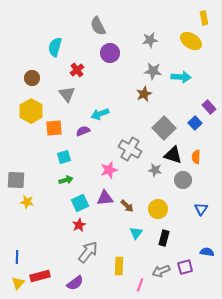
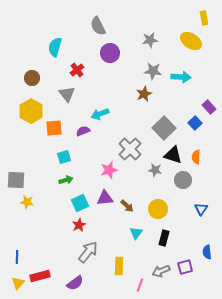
gray cross at (130, 149): rotated 15 degrees clockwise
blue semicircle at (207, 252): rotated 104 degrees counterclockwise
